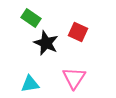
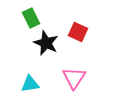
green rectangle: rotated 30 degrees clockwise
